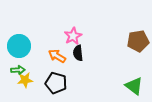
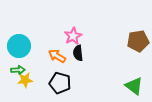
black pentagon: moved 4 px right
